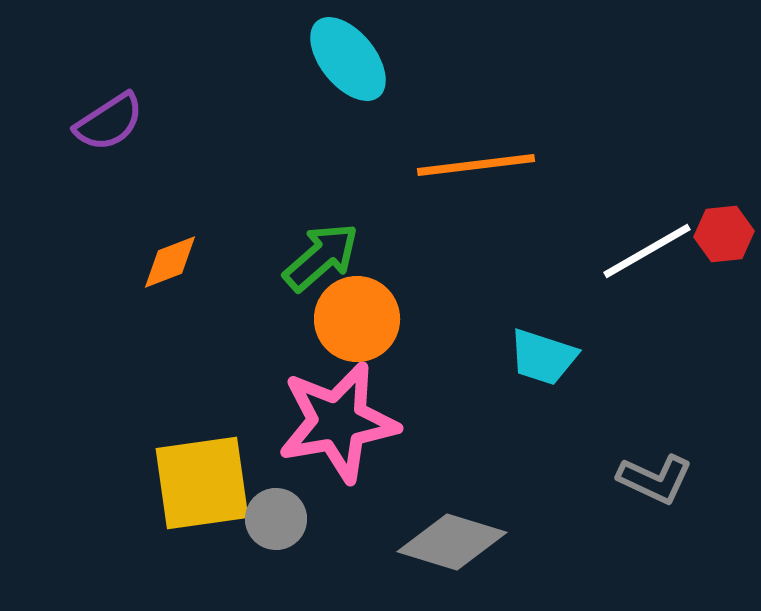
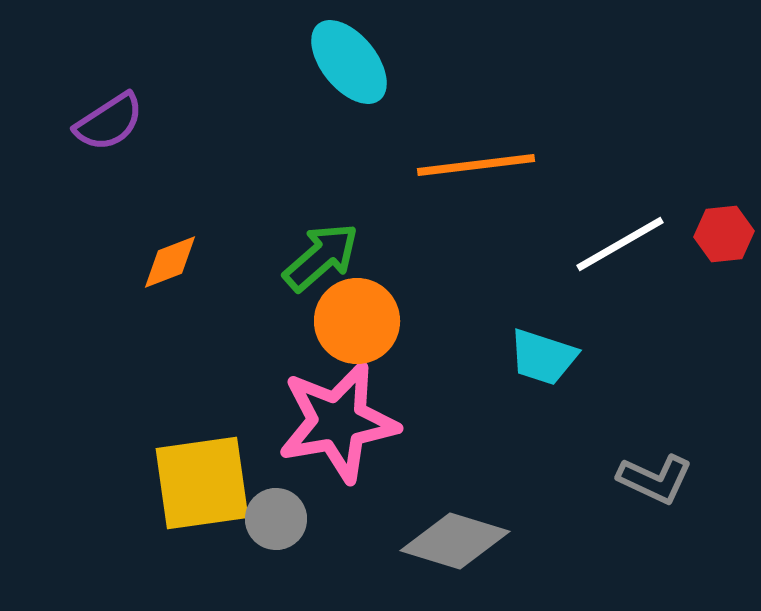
cyan ellipse: moved 1 px right, 3 px down
white line: moved 27 px left, 7 px up
orange circle: moved 2 px down
gray diamond: moved 3 px right, 1 px up
